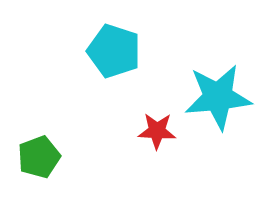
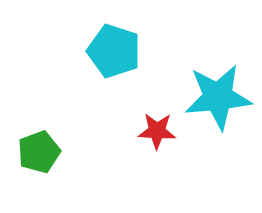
green pentagon: moved 5 px up
